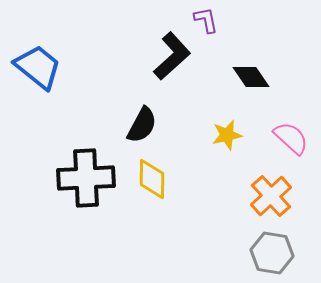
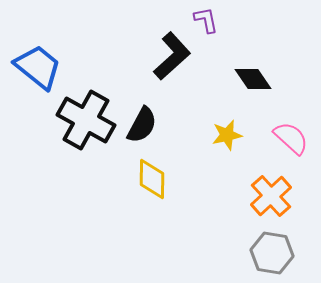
black diamond: moved 2 px right, 2 px down
black cross: moved 58 px up; rotated 32 degrees clockwise
